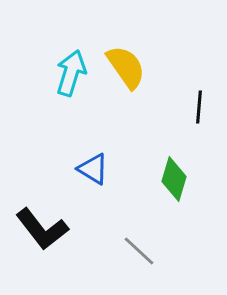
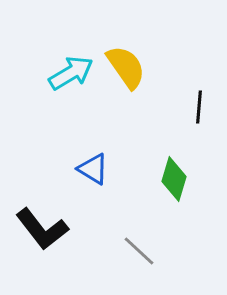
cyan arrow: rotated 42 degrees clockwise
